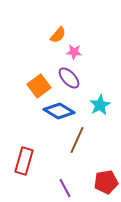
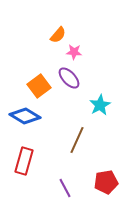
blue diamond: moved 34 px left, 5 px down
